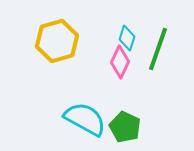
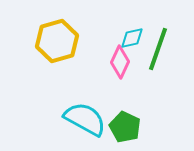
cyan diamond: moved 5 px right; rotated 60 degrees clockwise
